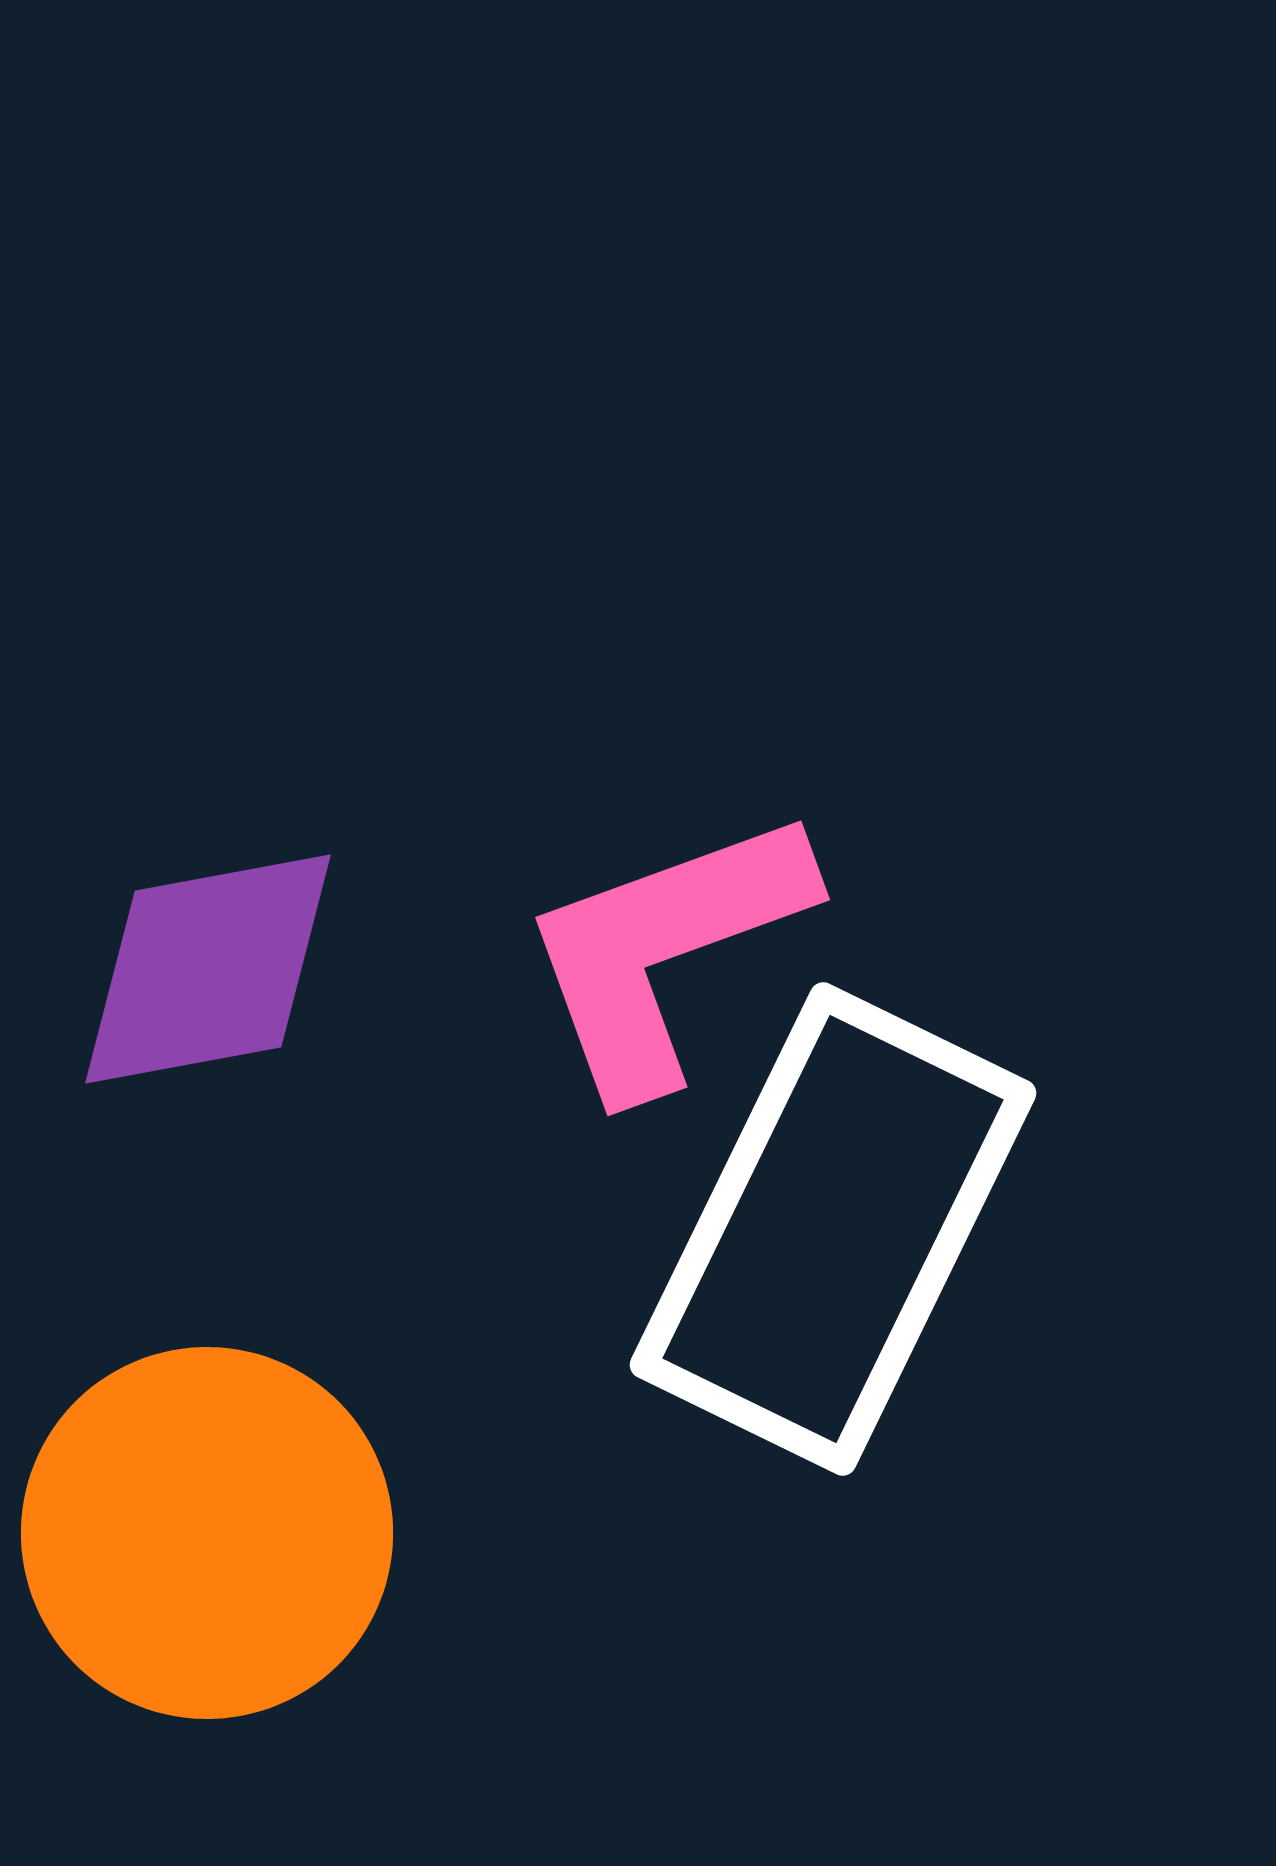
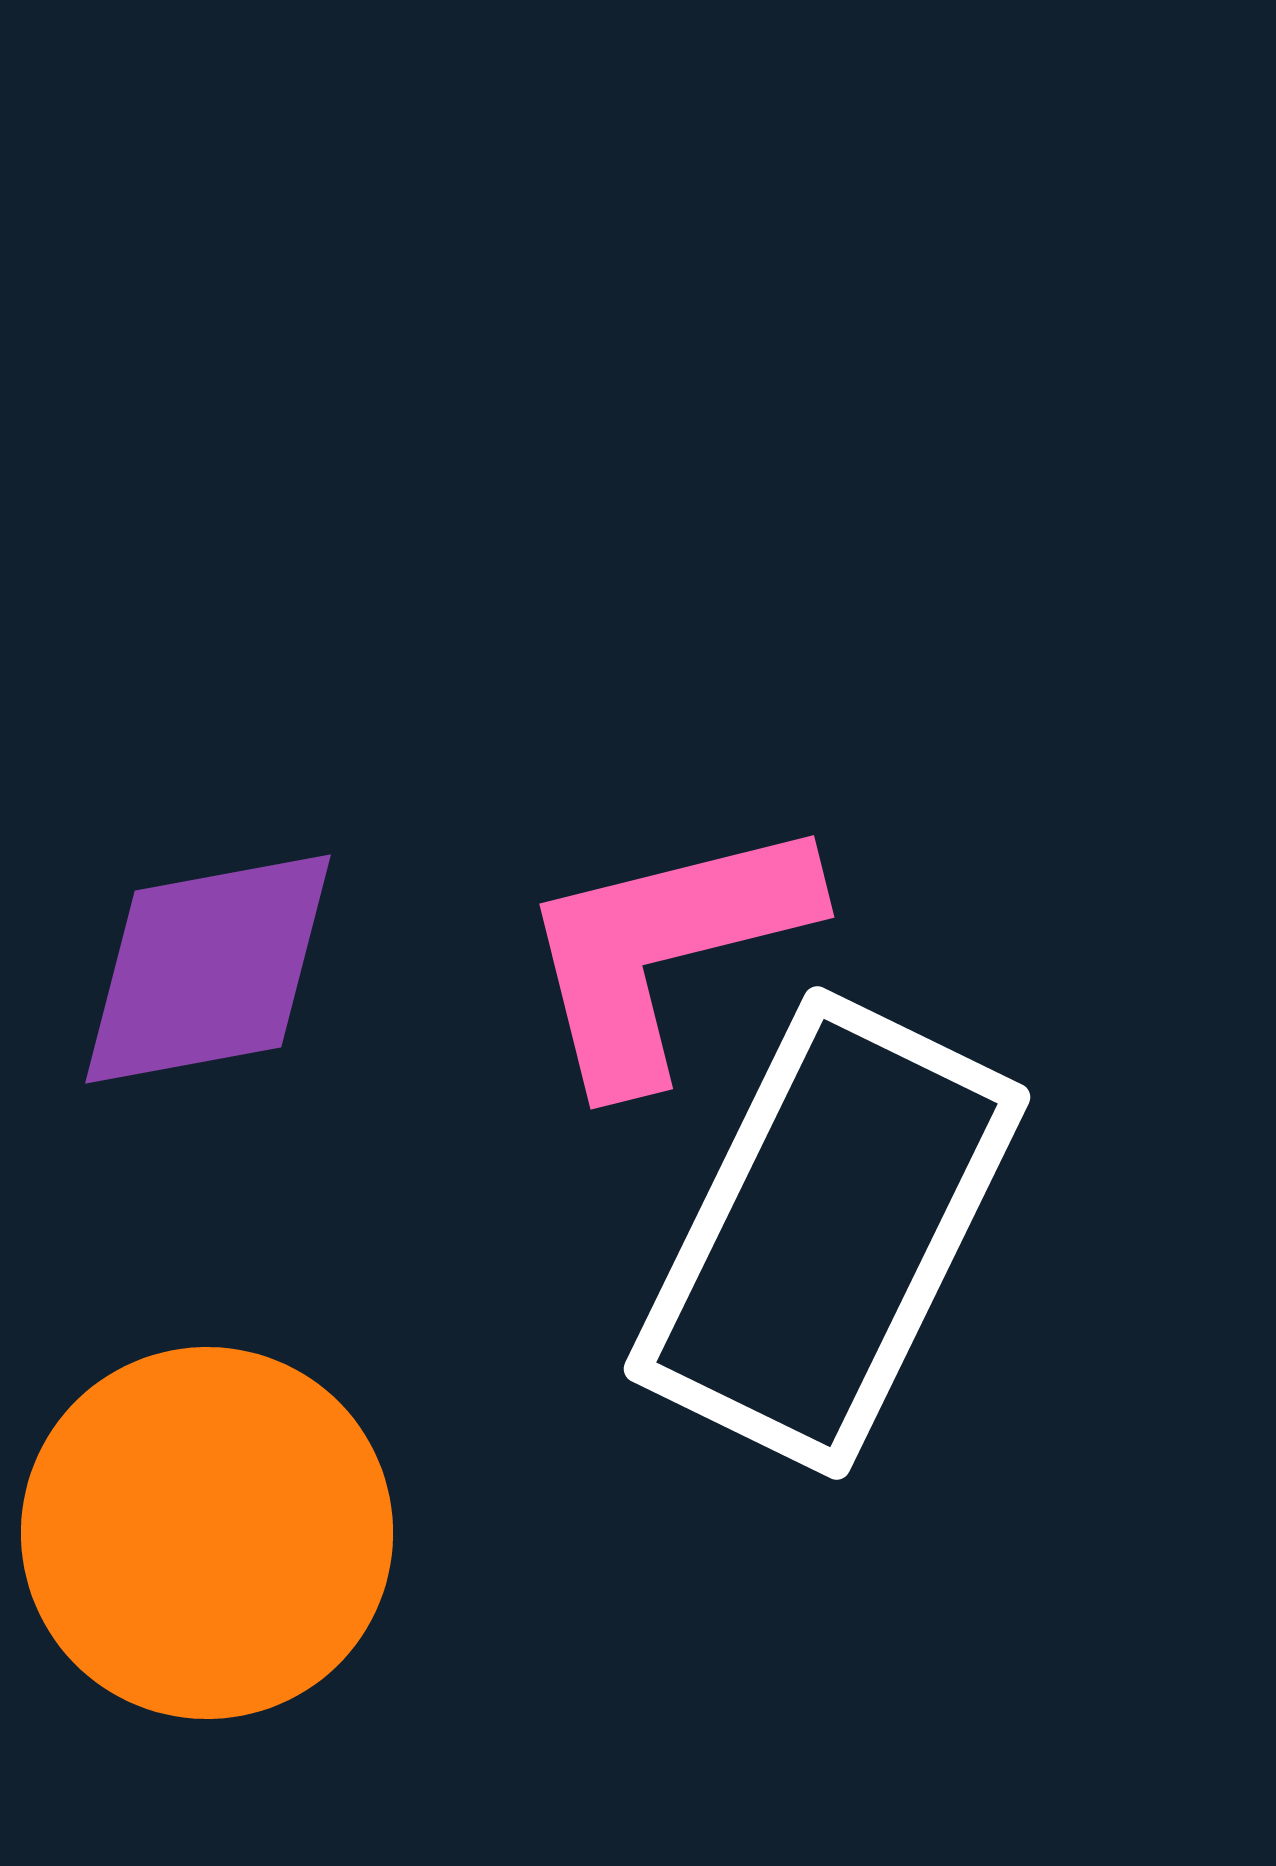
pink L-shape: rotated 6 degrees clockwise
white rectangle: moved 6 px left, 4 px down
